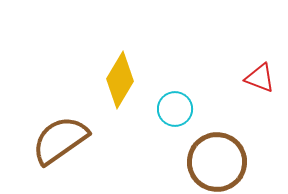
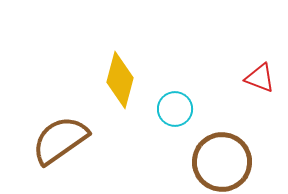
yellow diamond: rotated 16 degrees counterclockwise
brown circle: moved 5 px right
